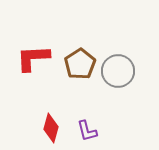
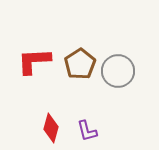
red L-shape: moved 1 px right, 3 px down
